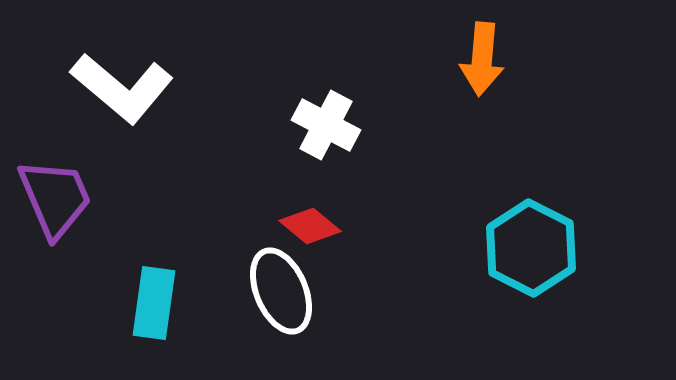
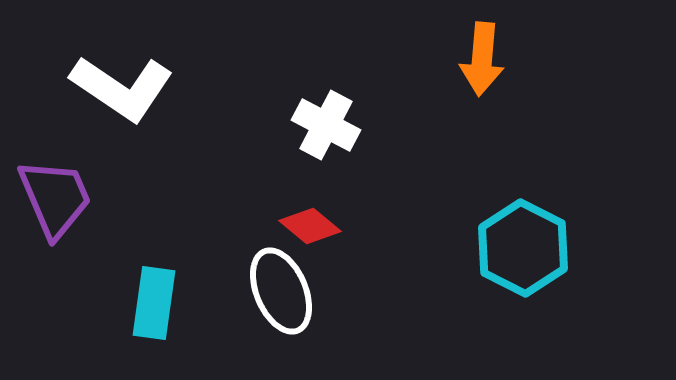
white L-shape: rotated 6 degrees counterclockwise
cyan hexagon: moved 8 px left
